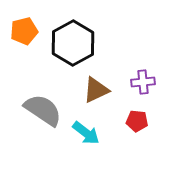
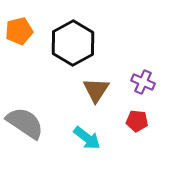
orange pentagon: moved 5 px left
purple cross: rotated 30 degrees clockwise
brown triangle: rotated 32 degrees counterclockwise
gray semicircle: moved 18 px left, 13 px down
cyan arrow: moved 1 px right, 5 px down
